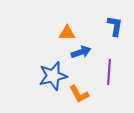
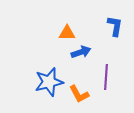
purple line: moved 3 px left, 5 px down
blue star: moved 4 px left, 6 px down
